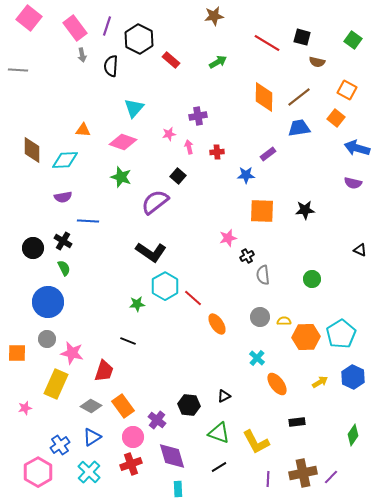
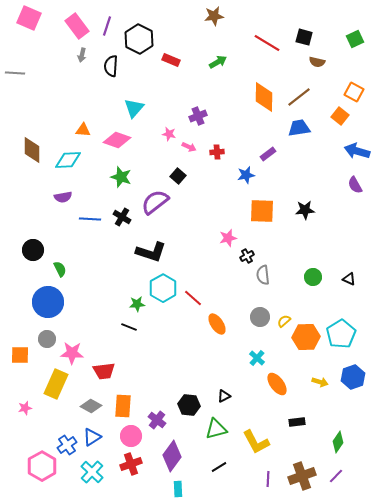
pink square at (29, 18): rotated 15 degrees counterclockwise
pink rectangle at (75, 28): moved 2 px right, 2 px up
black square at (302, 37): moved 2 px right
green square at (353, 40): moved 2 px right, 1 px up; rotated 30 degrees clockwise
gray arrow at (82, 55): rotated 24 degrees clockwise
red rectangle at (171, 60): rotated 18 degrees counterclockwise
gray line at (18, 70): moved 3 px left, 3 px down
orange square at (347, 90): moved 7 px right, 2 px down
purple cross at (198, 116): rotated 12 degrees counterclockwise
orange square at (336, 118): moved 4 px right, 2 px up
pink star at (169, 134): rotated 24 degrees clockwise
pink diamond at (123, 142): moved 6 px left, 2 px up
pink arrow at (189, 147): rotated 128 degrees clockwise
blue arrow at (357, 148): moved 3 px down
cyan diamond at (65, 160): moved 3 px right
blue star at (246, 175): rotated 12 degrees counterclockwise
purple semicircle at (353, 183): moved 2 px right, 2 px down; rotated 48 degrees clockwise
blue line at (88, 221): moved 2 px right, 2 px up
black cross at (63, 241): moved 59 px right, 24 px up
black circle at (33, 248): moved 2 px down
black triangle at (360, 250): moved 11 px left, 29 px down
black L-shape at (151, 252): rotated 16 degrees counterclockwise
green semicircle at (64, 268): moved 4 px left, 1 px down
green circle at (312, 279): moved 1 px right, 2 px up
cyan hexagon at (165, 286): moved 2 px left, 2 px down
yellow semicircle at (284, 321): rotated 40 degrees counterclockwise
black line at (128, 341): moved 1 px right, 14 px up
orange square at (17, 353): moved 3 px right, 2 px down
pink star at (72, 353): rotated 10 degrees counterclockwise
red trapezoid at (104, 371): rotated 65 degrees clockwise
blue hexagon at (353, 377): rotated 15 degrees clockwise
yellow arrow at (320, 382): rotated 49 degrees clockwise
orange rectangle at (123, 406): rotated 40 degrees clockwise
green triangle at (219, 433): moved 3 px left, 4 px up; rotated 35 degrees counterclockwise
green diamond at (353, 435): moved 15 px left, 7 px down
pink circle at (133, 437): moved 2 px left, 1 px up
blue cross at (60, 445): moved 7 px right
purple diamond at (172, 456): rotated 52 degrees clockwise
pink hexagon at (38, 472): moved 4 px right, 6 px up
cyan cross at (89, 472): moved 3 px right
brown cross at (303, 473): moved 1 px left, 3 px down; rotated 8 degrees counterclockwise
purple line at (331, 477): moved 5 px right, 1 px up
